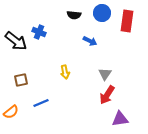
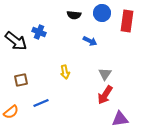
red arrow: moved 2 px left
